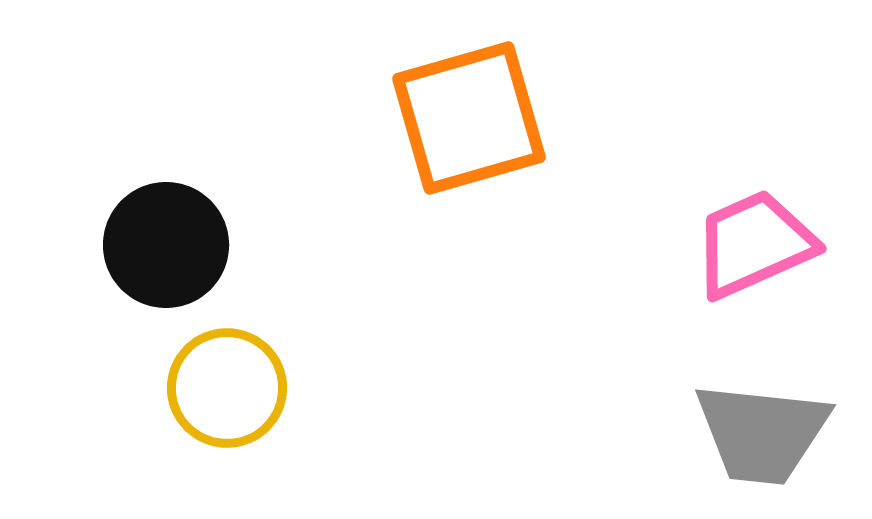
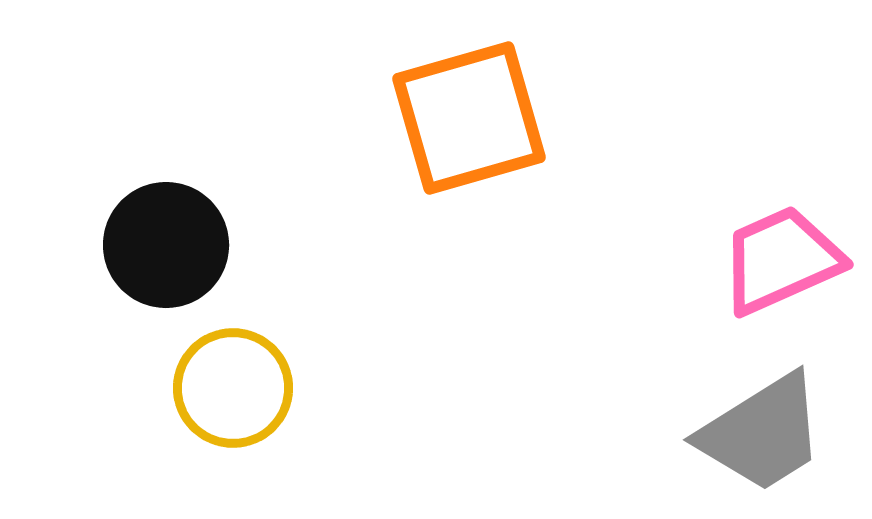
pink trapezoid: moved 27 px right, 16 px down
yellow circle: moved 6 px right
gray trapezoid: rotated 38 degrees counterclockwise
